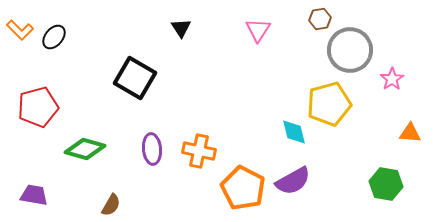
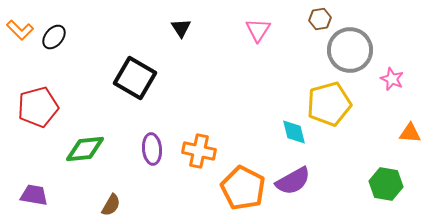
pink star: rotated 15 degrees counterclockwise
green diamond: rotated 21 degrees counterclockwise
